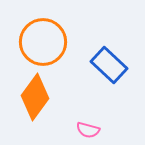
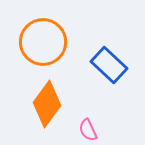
orange diamond: moved 12 px right, 7 px down
pink semicircle: rotated 50 degrees clockwise
